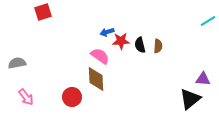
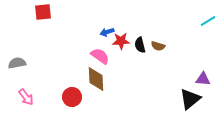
red square: rotated 12 degrees clockwise
brown semicircle: rotated 104 degrees clockwise
